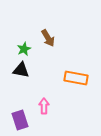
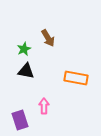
black triangle: moved 5 px right, 1 px down
